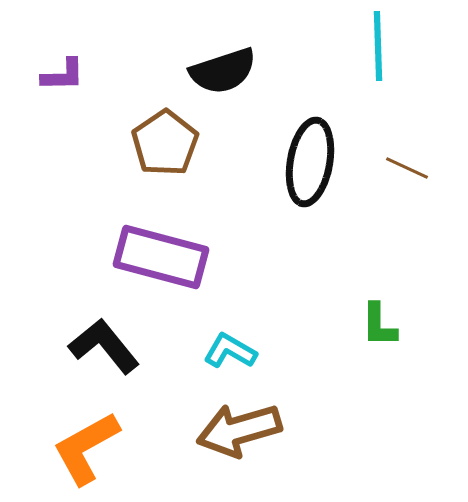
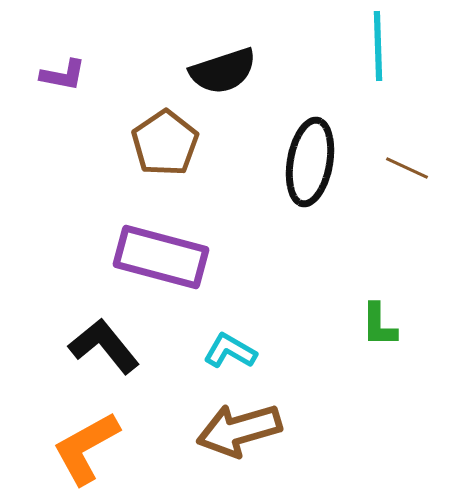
purple L-shape: rotated 12 degrees clockwise
